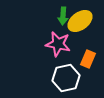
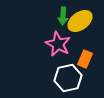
pink star: rotated 15 degrees clockwise
orange rectangle: moved 3 px left
white hexagon: moved 2 px right
